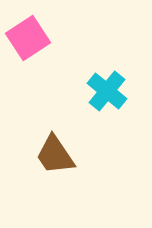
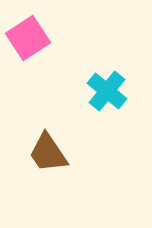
brown trapezoid: moved 7 px left, 2 px up
